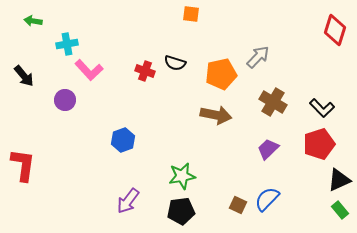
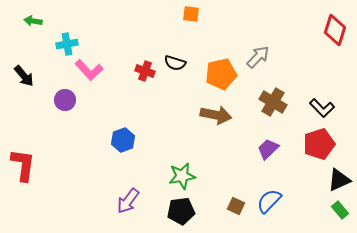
blue semicircle: moved 2 px right, 2 px down
brown square: moved 2 px left, 1 px down
